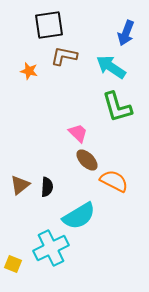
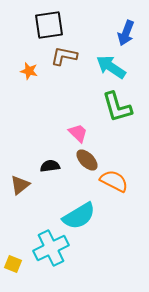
black semicircle: moved 3 px right, 21 px up; rotated 102 degrees counterclockwise
